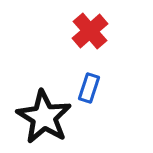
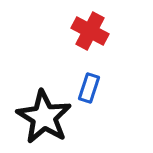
red cross: rotated 21 degrees counterclockwise
